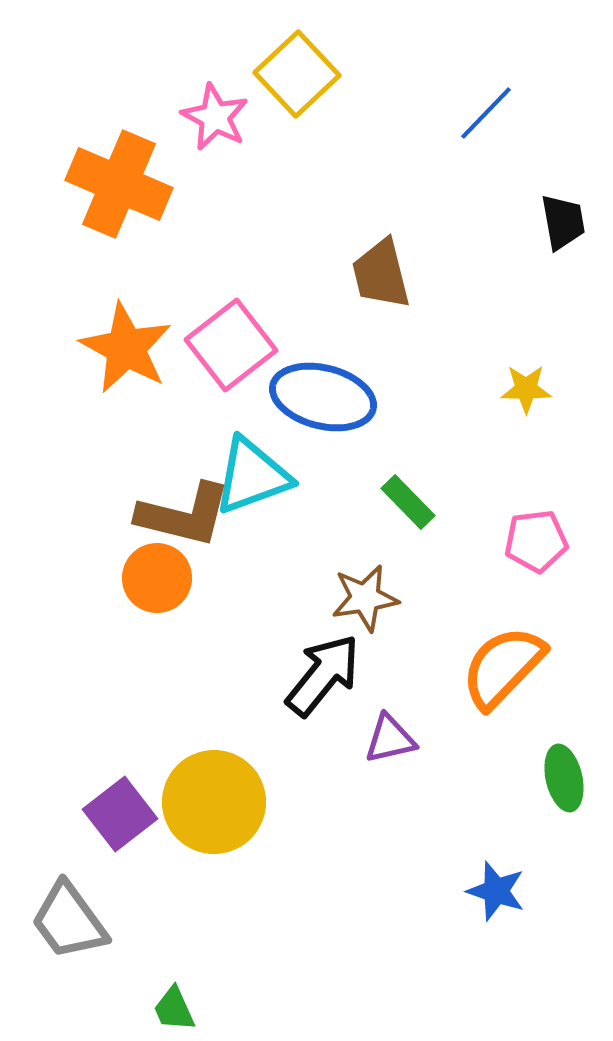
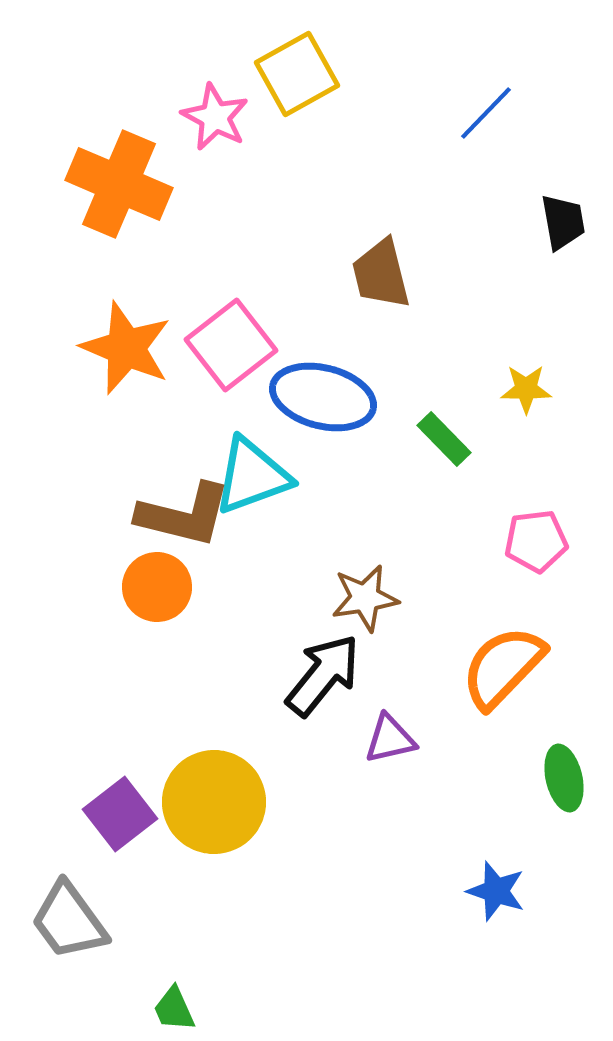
yellow square: rotated 14 degrees clockwise
orange star: rotated 6 degrees counterclockwise
green rectangle: moved 36 px right, 63 px up
orange circle: moved 9 px down
